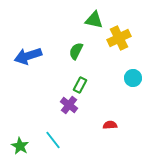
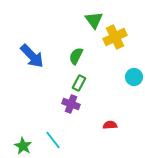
green triangle: rotated 42 degrees clockwise
yellow cross: moved 4 px left, 1 px up
green semicircle: moved 5 px down
blue arrow: moved 4 px right; rotated 116 degrees counterclockwise
cyan circle: moved 1 px right, 1 px up
green rectangle: moved 1 px left, 2 px up
purple cross: moved 2 px right, 1 px up; rotated 18 degrees counterclockwise
green star: moved 3 px right
